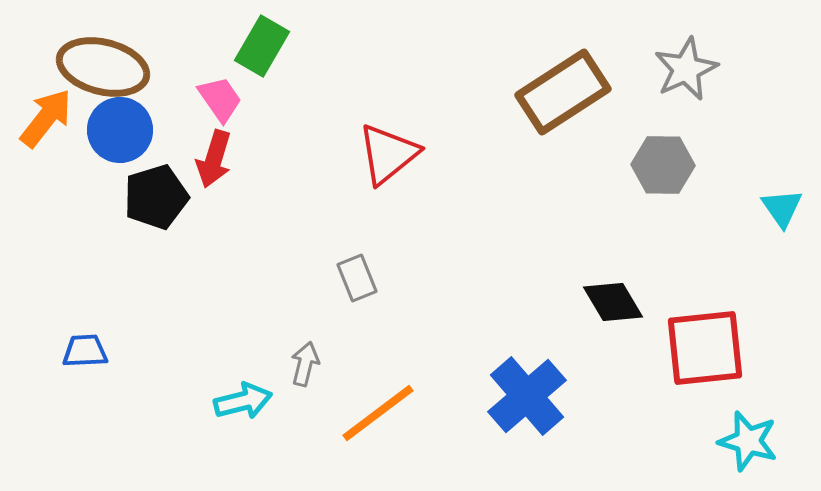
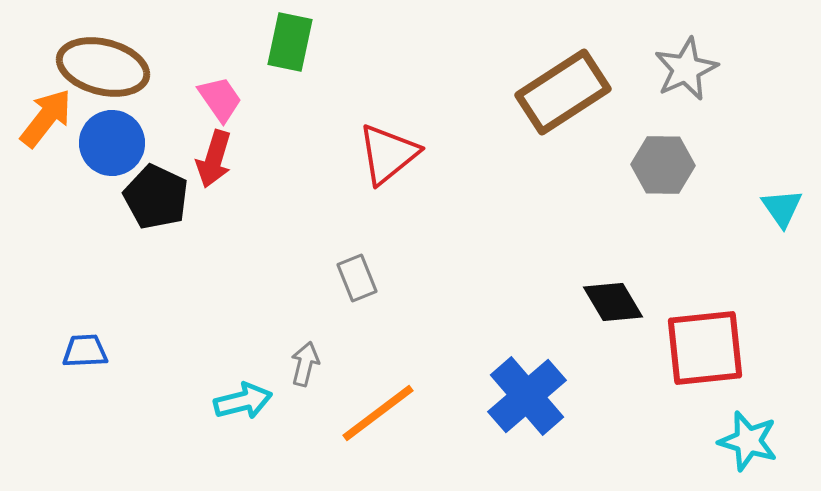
green rectangle: moved 28 px right, 4 px up; rotated 18 degrees counterclockwise
blue circle: moved 8 px left, 13 px down
black pentagon: rotated 30 degrees counterclockwise
